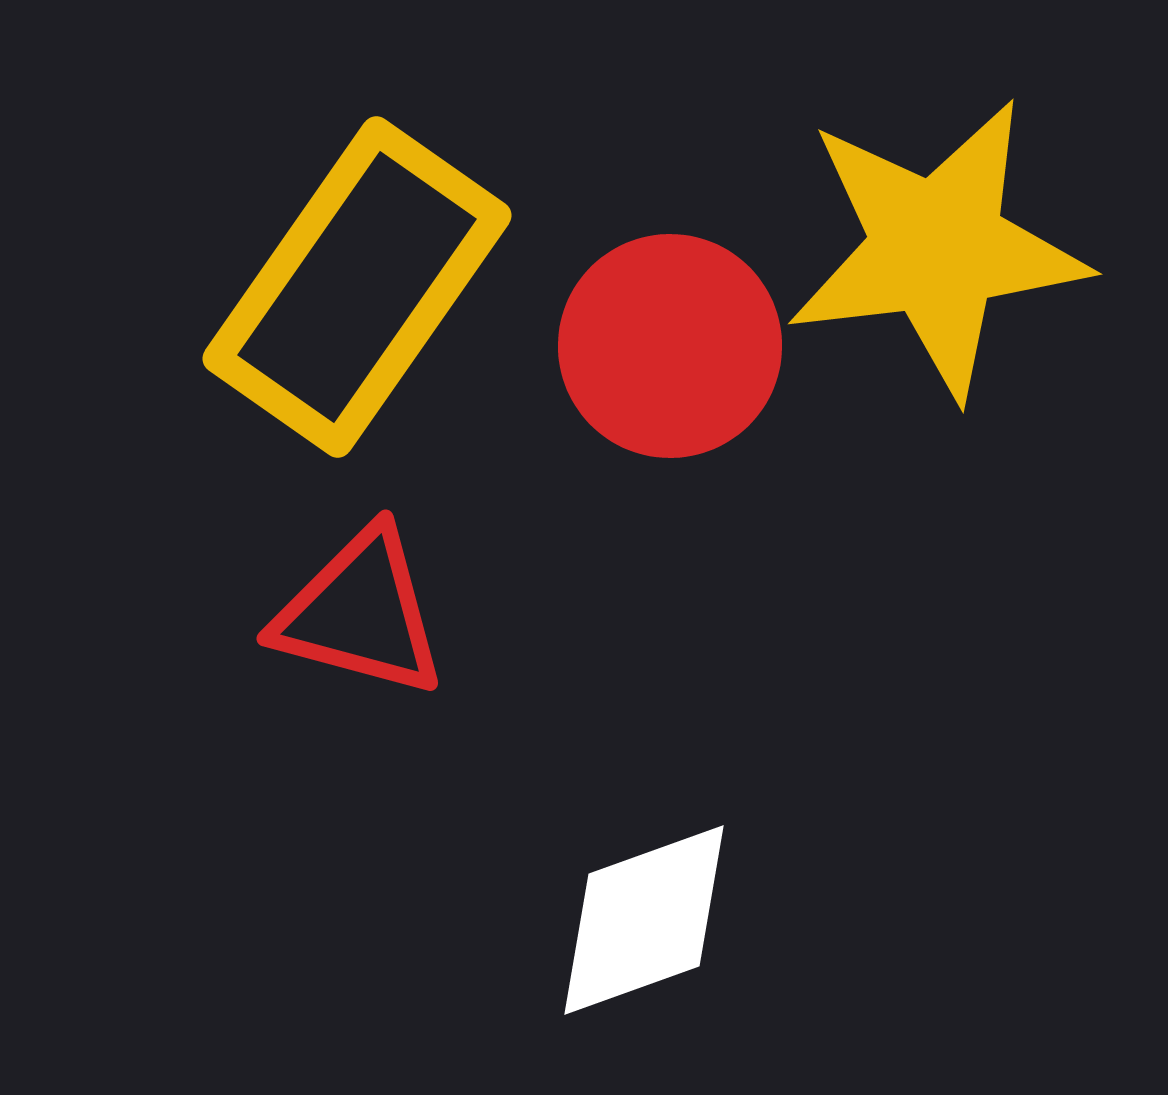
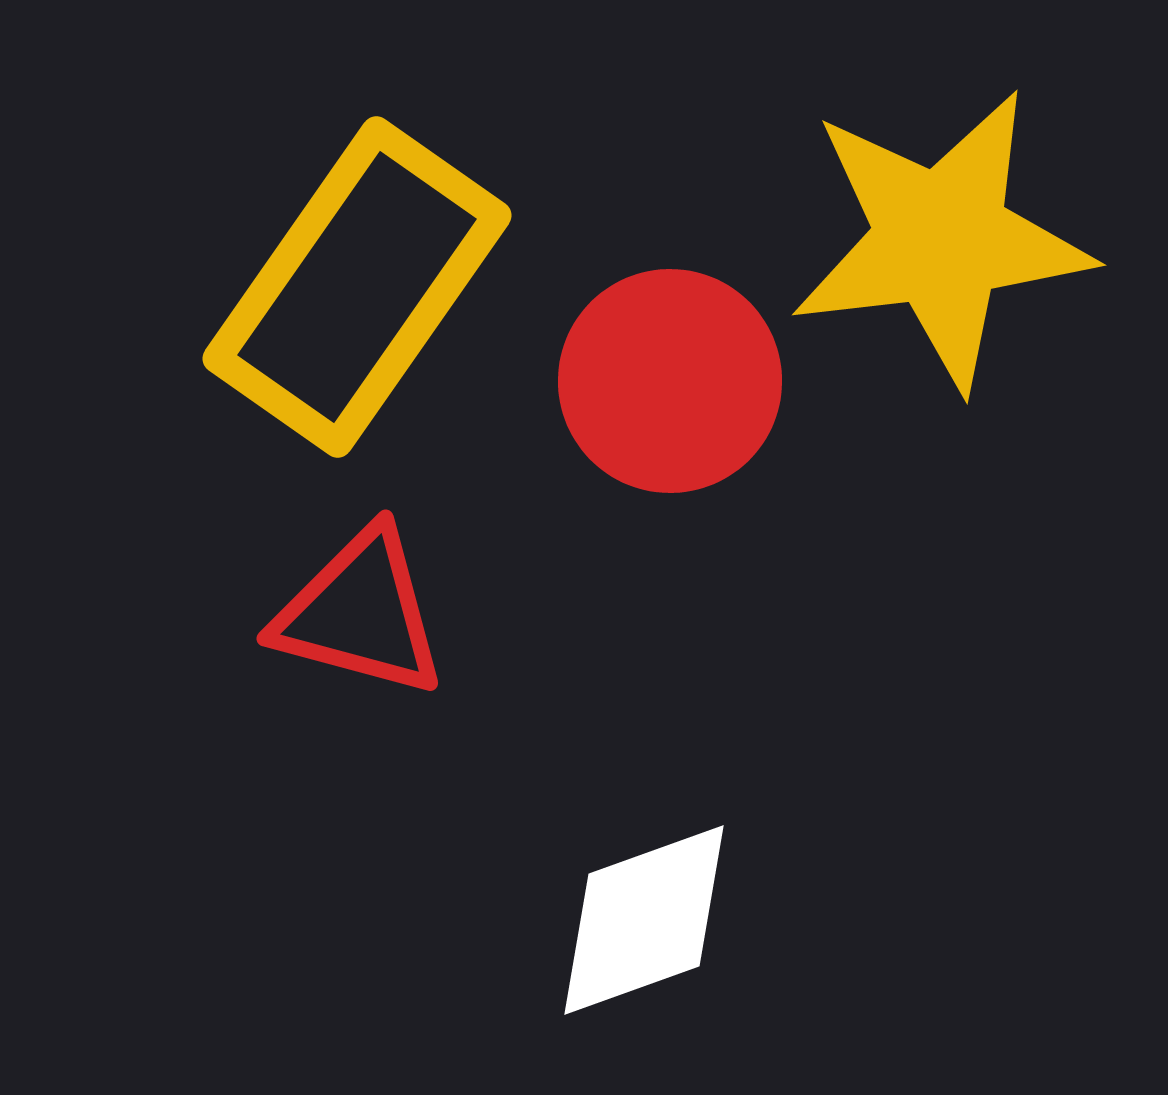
yellow star: moved 4 px right, 9 px up
red circle: moved 35 px down
